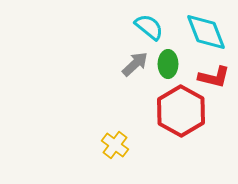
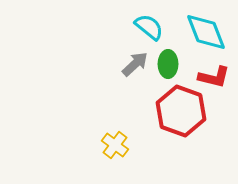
red hexagon: rotated 9 degrees counterclockwise
